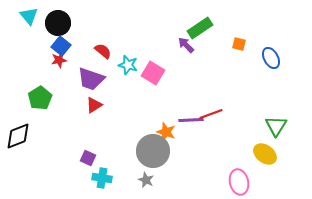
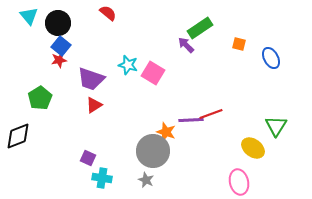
red semicircle: moved 5 px right, 38 px up
yellow ellipse: moved 12 px left, 6 px up
